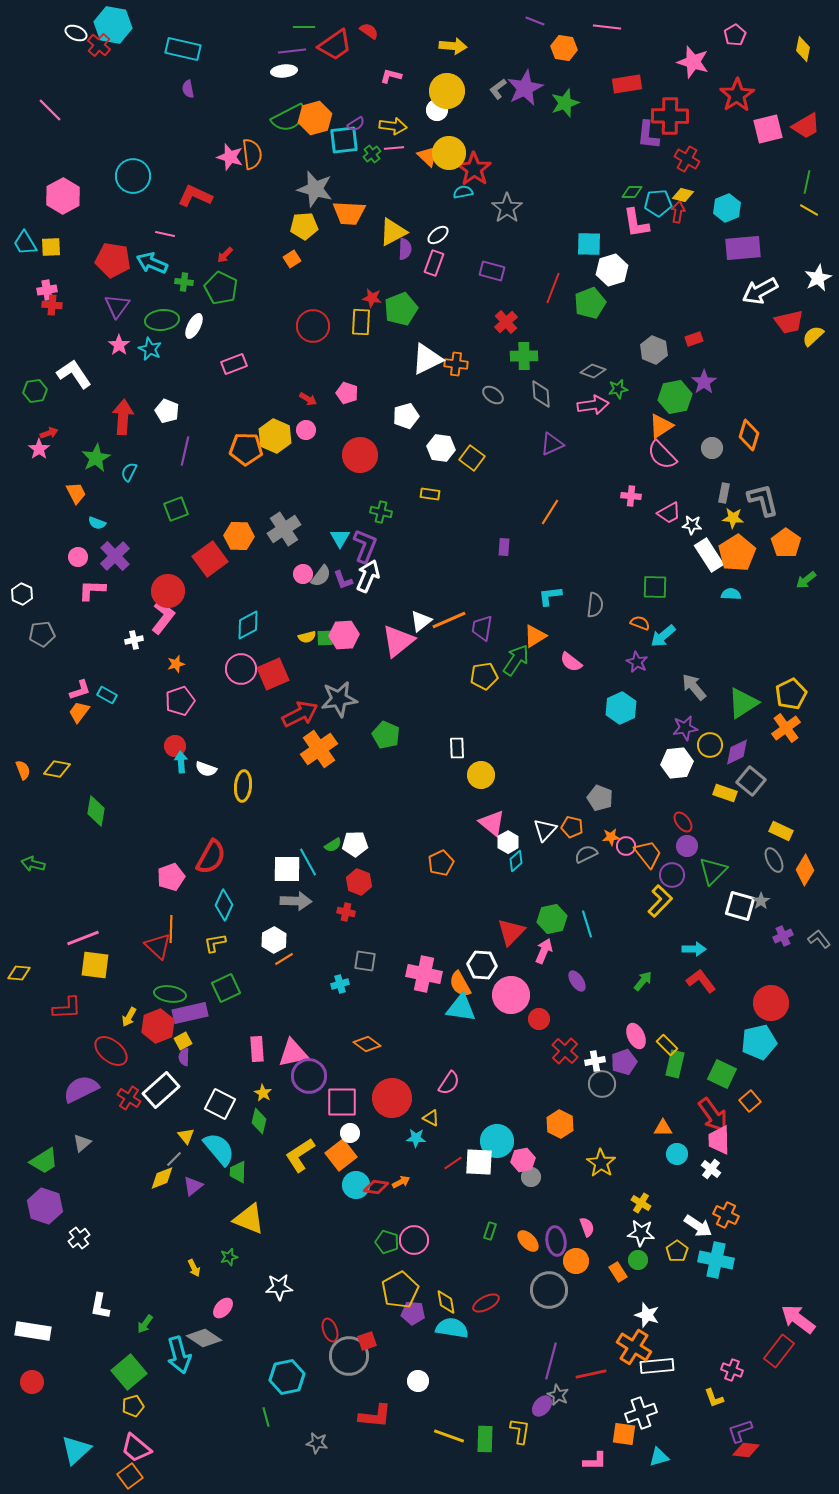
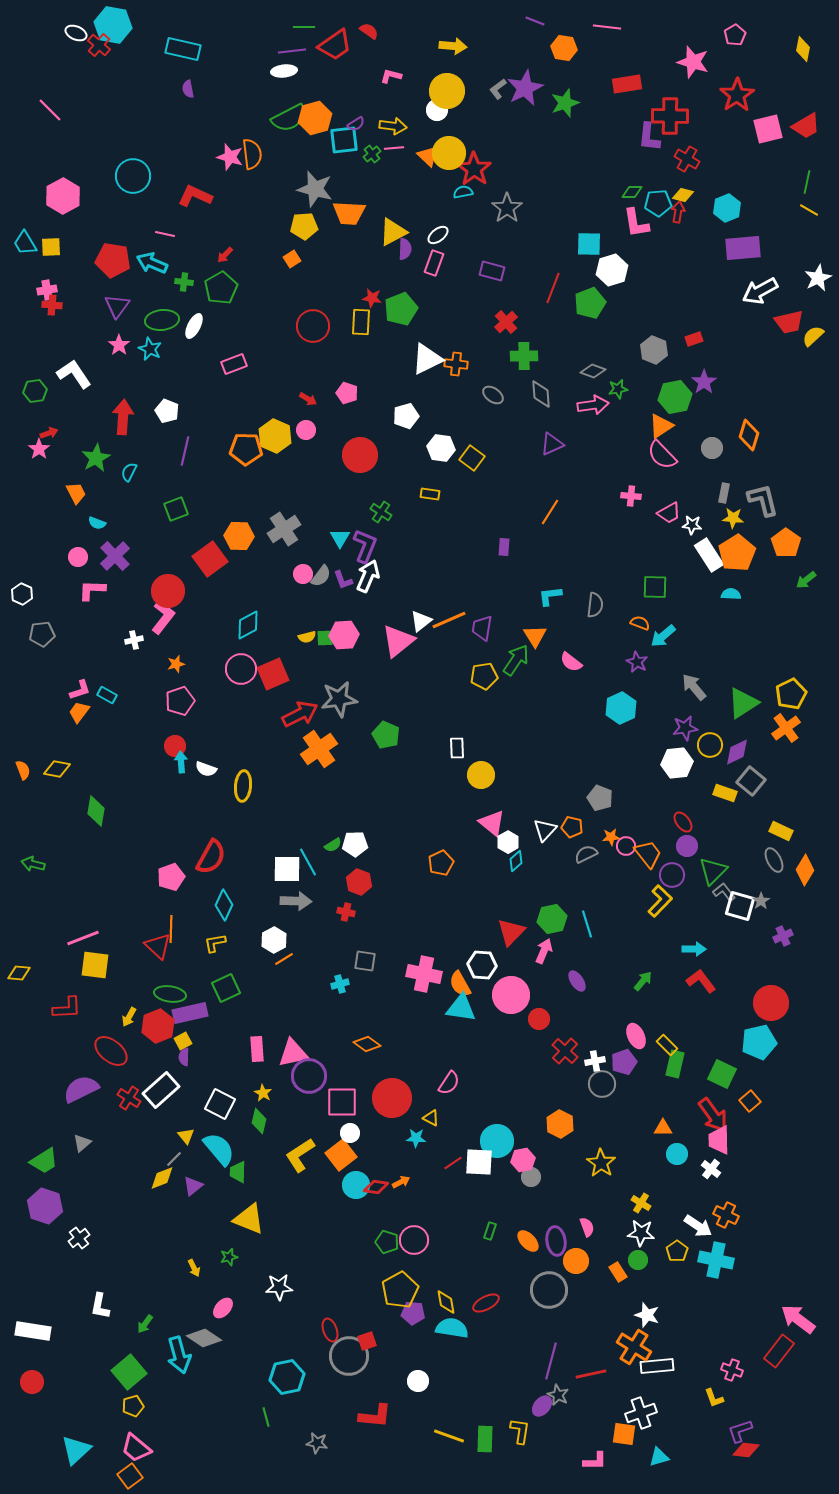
purple L-shape at (648, 135): moved 1 px right, 2 px down
green pentagon at (221, 288): rotated 16 degrees clockwise
green cross at (381, 512): rotated 20 degrees clockwise
orange triangle at (535, 636): rotated 30 degrees counterclockwise
gray L-shape at (819, 939): moved 95 px left, 47 px up
